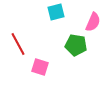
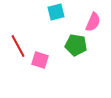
red line: moved 2 px down
pink square: moved 7 px up
